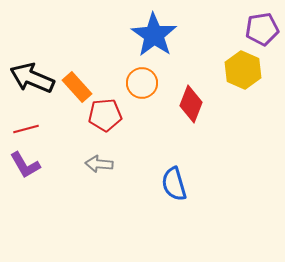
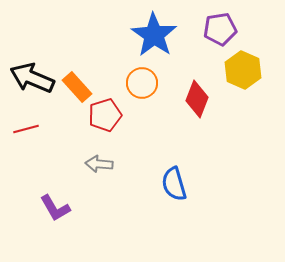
purple pentagon: moved 42 px left
red diamond: moved 6 px right, 5 px up
red pentagon: rotated 12 degrees counterclockwise
purple L-shape: moved 30 px right, 43 px down
